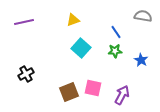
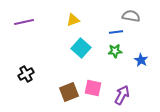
gray semicircle: moved 12 px left
blue line: rotated 64 degrees counterclockwise
